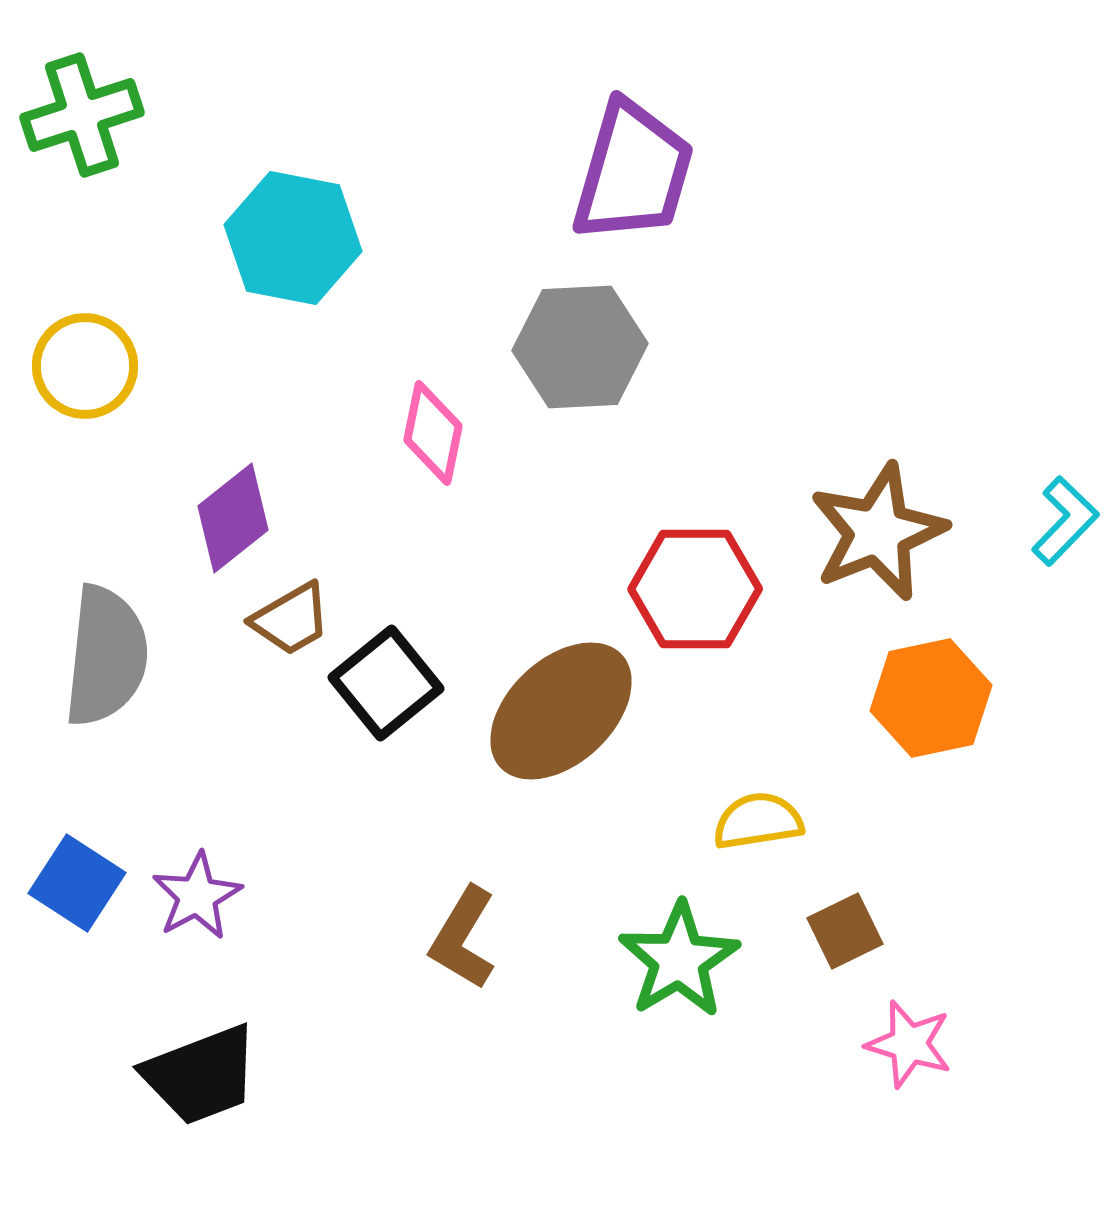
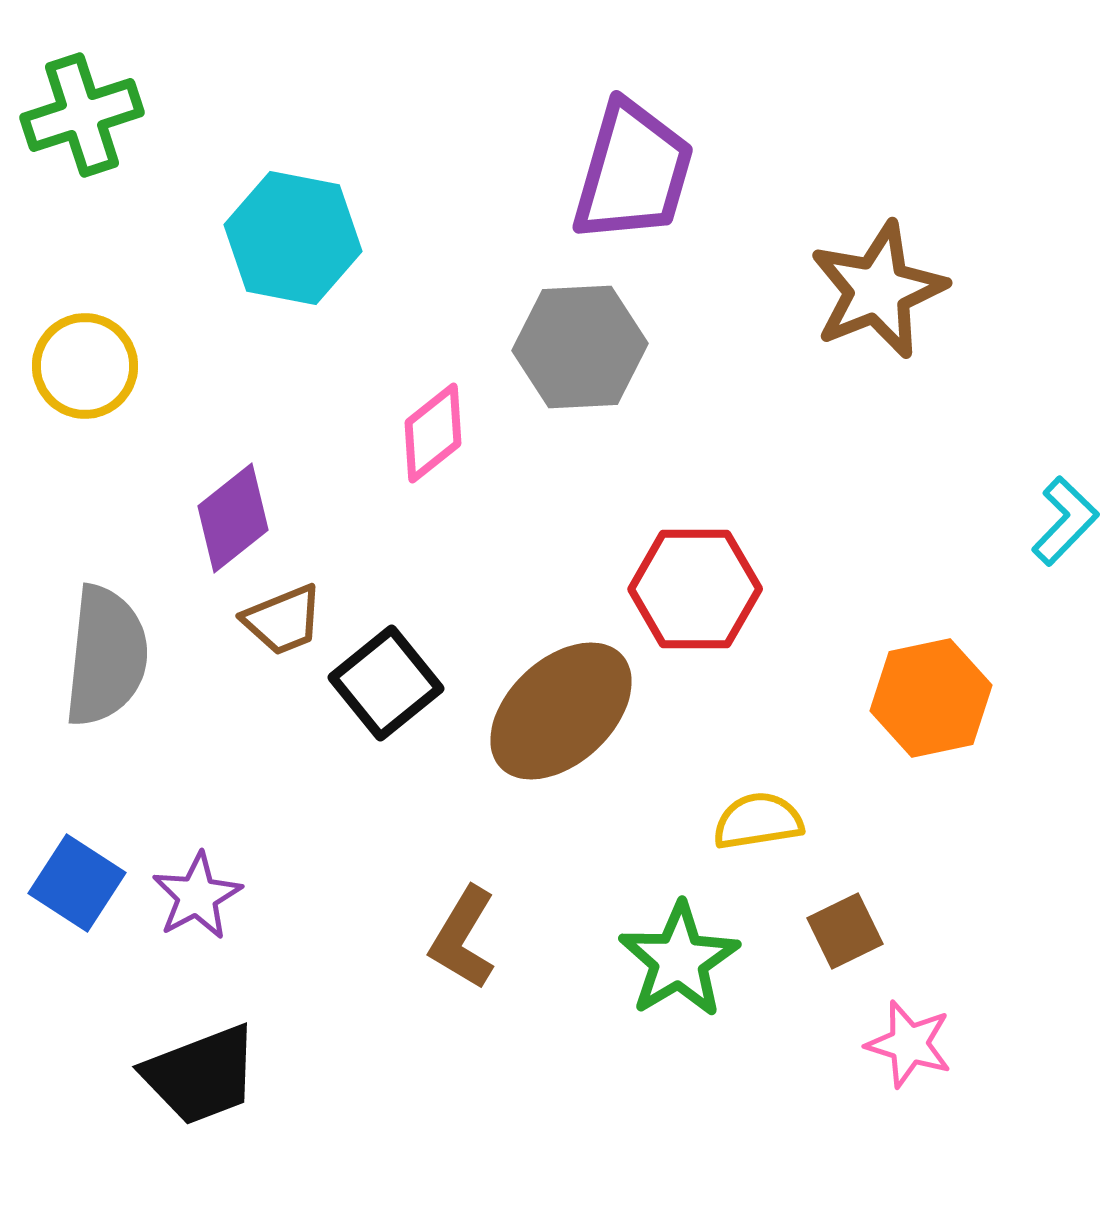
pink diamond: rotated 40 degrees clockwise
brown star: moved 242 px up
brown trapezoid: moved 8 px left, 1 px down; rotated 8 degrees clockwise
